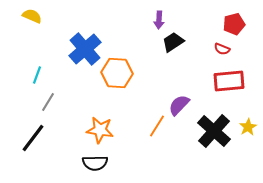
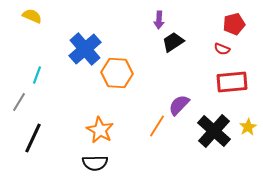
red rectangle: moved 3 px right, 1 px down
gray line: moved 29 px left
orange star: rotated 20 degrees clockwise
black line: rotated 12 degrees counterclockwise
